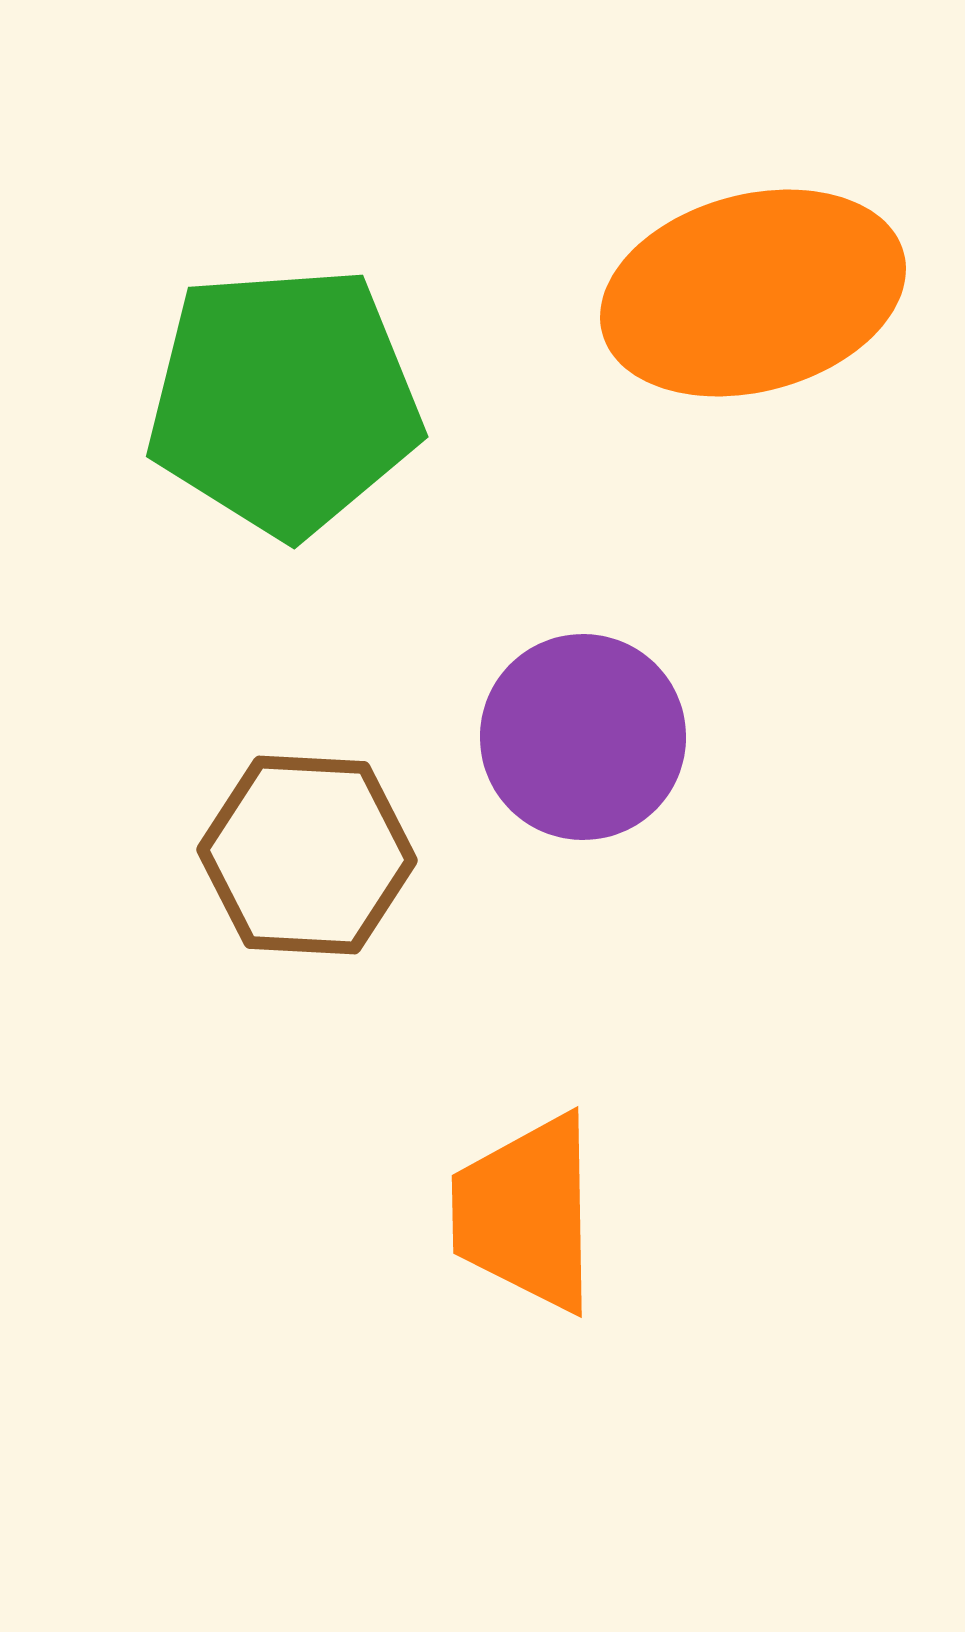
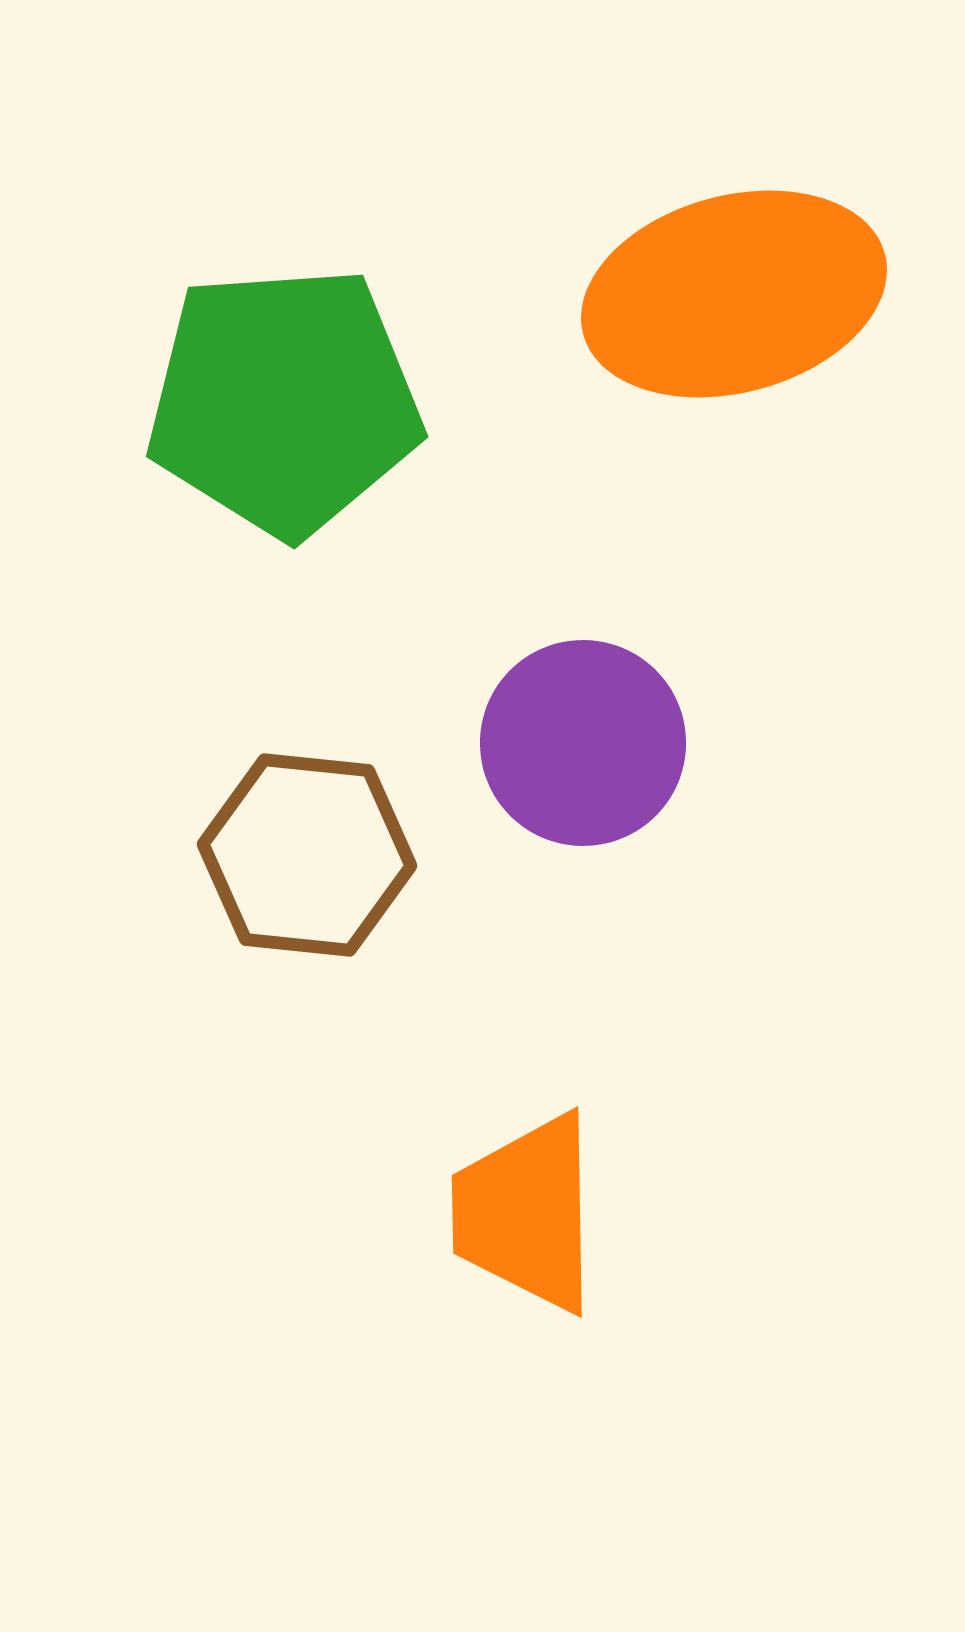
orange ellipse: moved 19 px left, 1 px down
purple circle: moved 6 px down
brown hexagon: rotated 3 degrees clockwise
